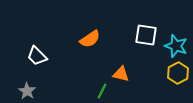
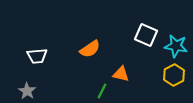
white square: rotated 15 degrees clockwise
orange semicircle: moved 10 px down
cyan star: rotated 10 degrees counterclockwise
white trapezoid: rotated 50 degrees counterclockwise
yellow hexagon: moved 4 px left, 2 px down
